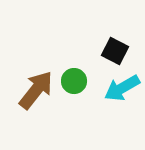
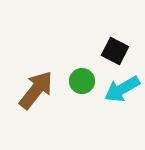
green circle: moved 8 px right
cyan arrow: moved 1 px down
